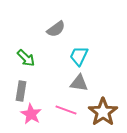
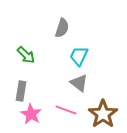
gray semicircle: moved 6 px right, 1 px up; rotated 36 degrees counterclockwise
green arrow: moved 3 px up
gray triangle: rotated 30 degrees clockwise
brown star: moved 2 px down
